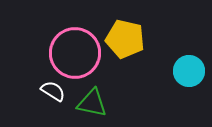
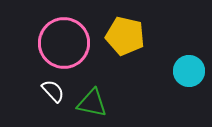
yellow pentagon: moved 3 px up
pink circle: moved 11 px left, 10 px up
white semicircle: rotated 15 degrees clockwise
